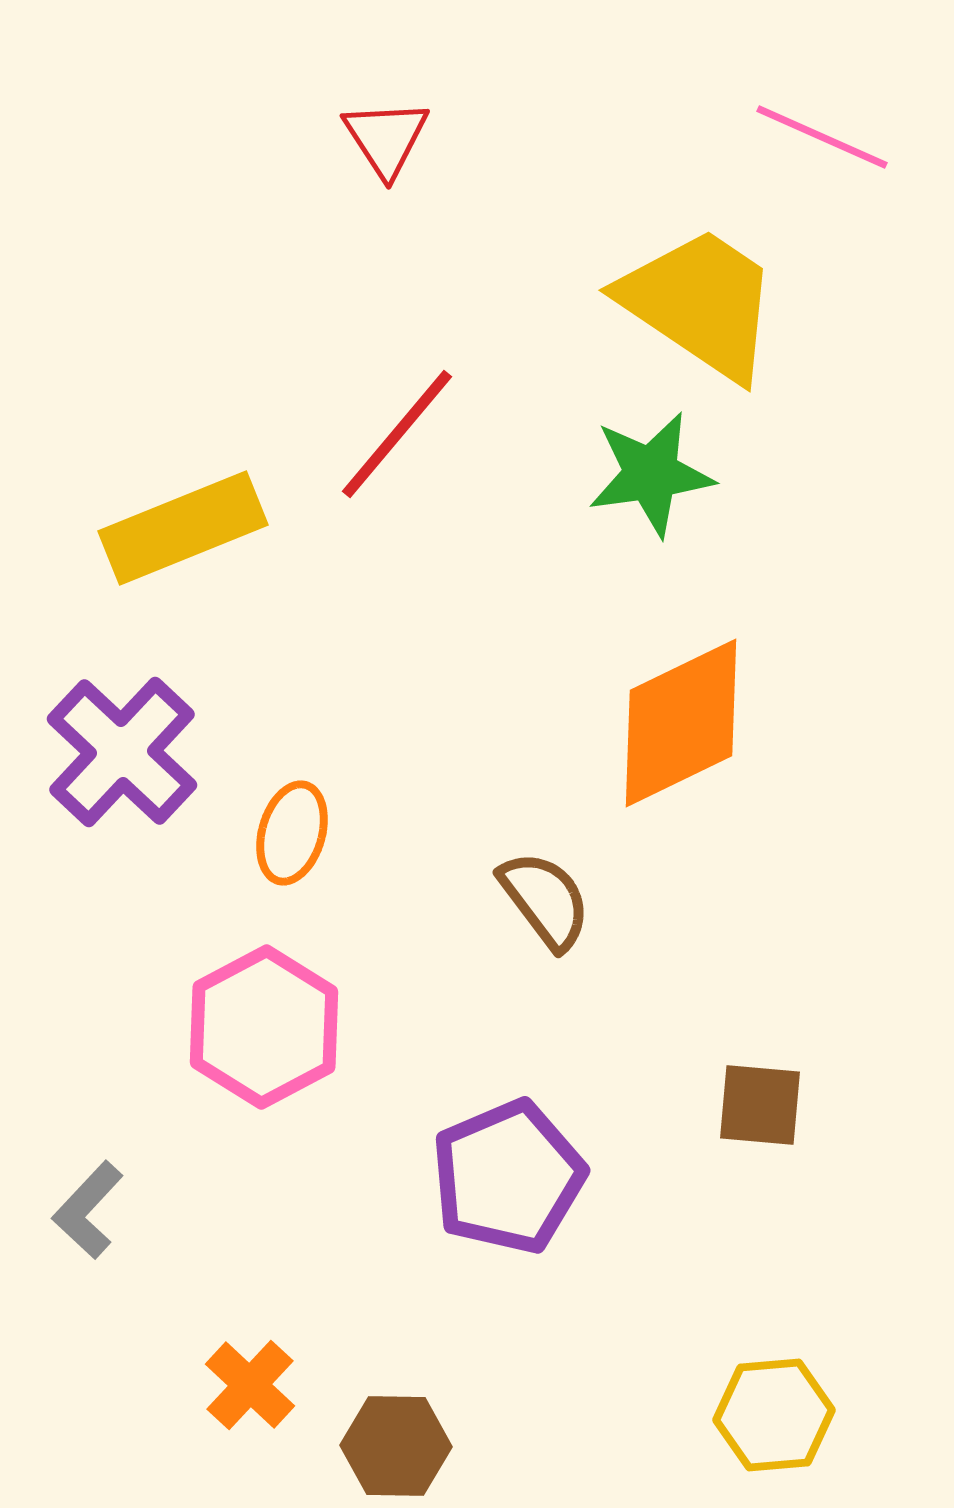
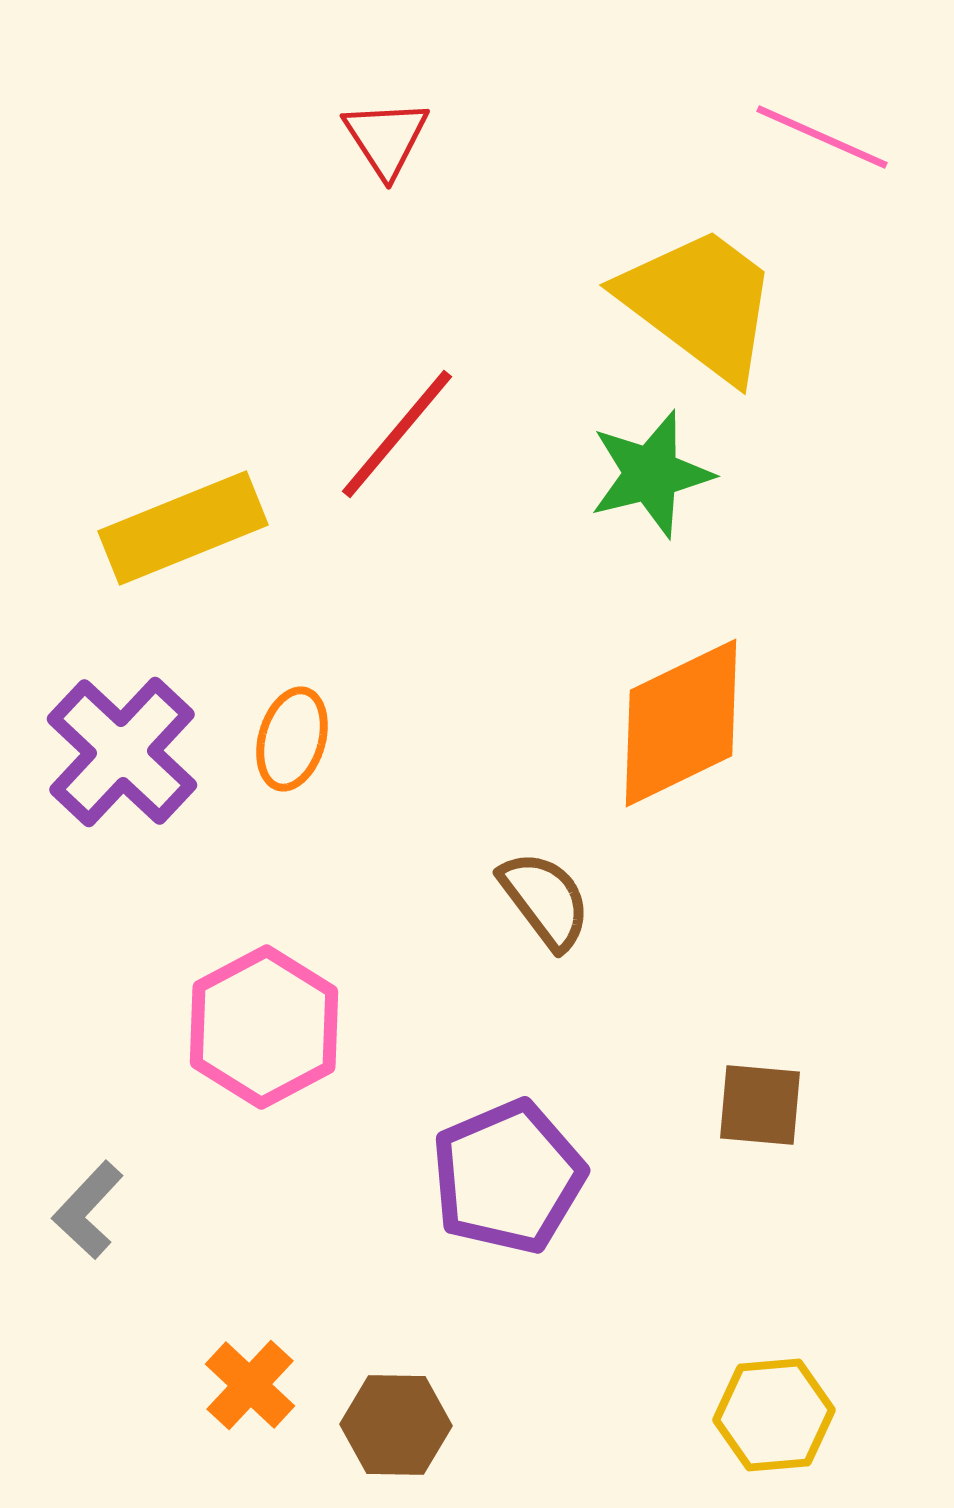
yellow trapezoid: rotated 3 degrees clockwise
green star: rotated 6 degrees counterclockwise
orange ellipse: moved 94 px up
brown hexagon: moved 21 px up
